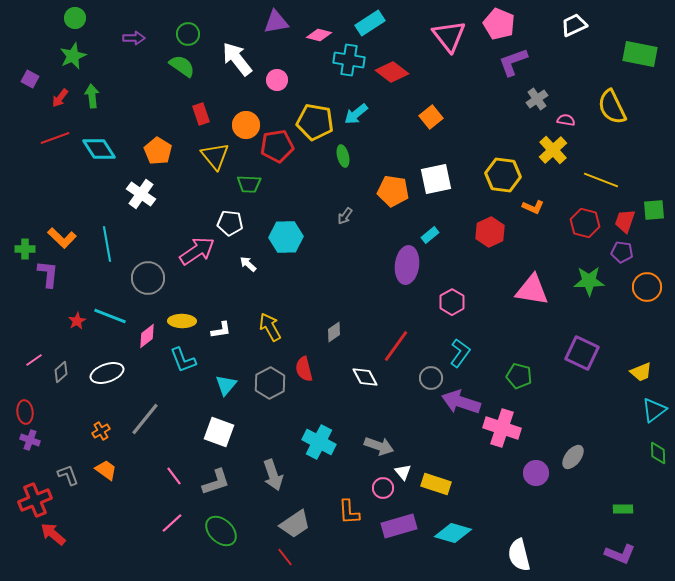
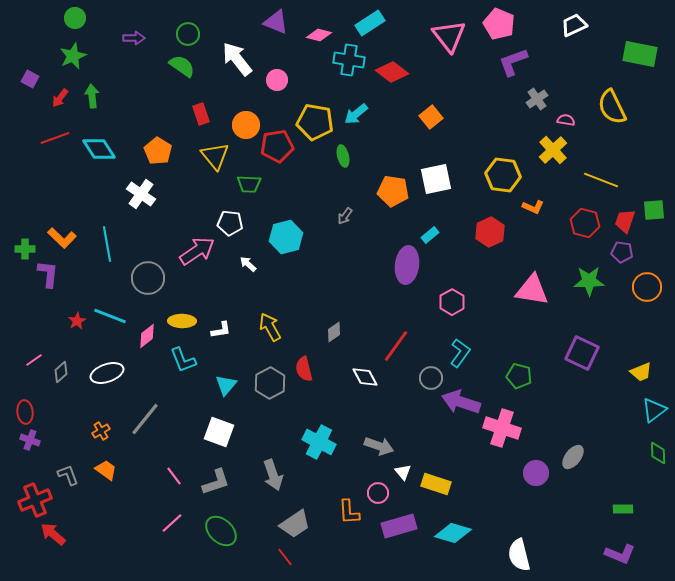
purple triangle at (276, 22): rotated 32 degrees clockwise
cyan hexagon at (286, 237): rotated 12 degrees counterclockwise
pink circle at (383, 488): moved 5 px left, 5 px down
